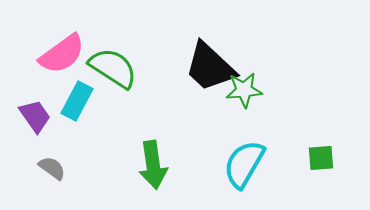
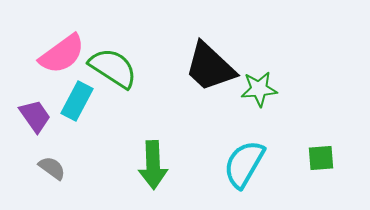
green star: moved 15 px right, 1 px up
green arrow: rotated 6 degrees clockwise
